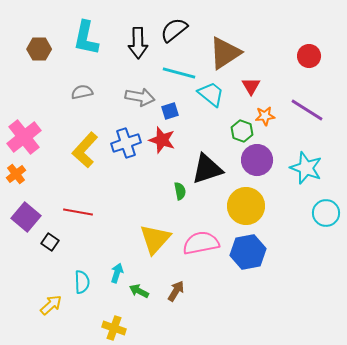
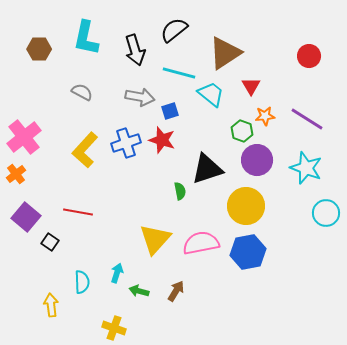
black arrow: moved 3 px left, 7 px down; rotated 16 degrees counterclockwise
gray semicircle: rotated 40 degrees clockwise
purple line: moved 9 px down
green arrow: rotated 12 degrees counterclockwise
yellow arrow: rotated 55 degrees counterclockwise
